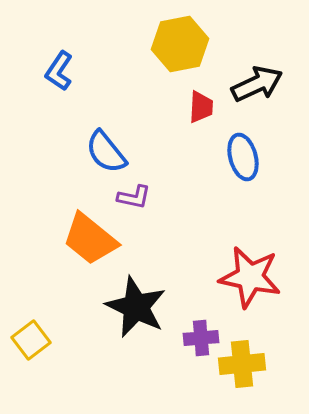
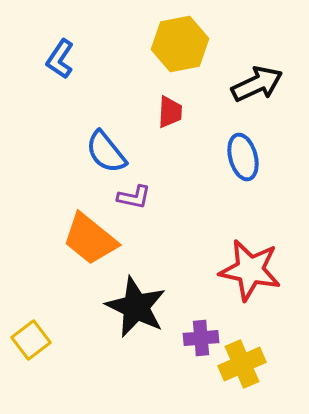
blue L-shape: moved 1 px right, 12 px up
red trapezoid: moved 31 px left, 5 px down
red star: moved 7 px up
yellow cross: rotated 18 degrees counterclockwise
